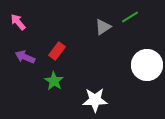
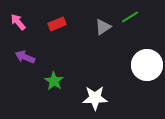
red rectangle: moved 27 px up; rotated 30 degrees clockwise
white star: moved 2 px up
